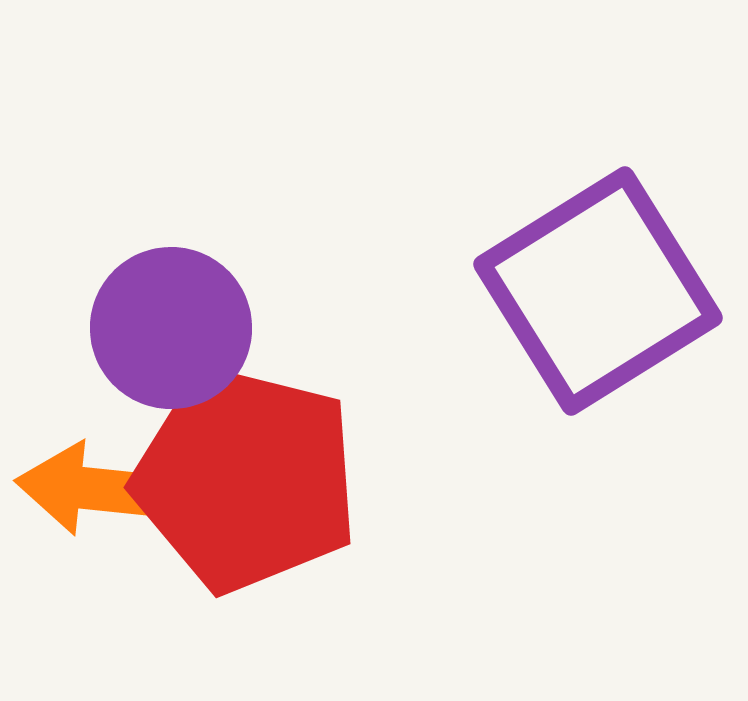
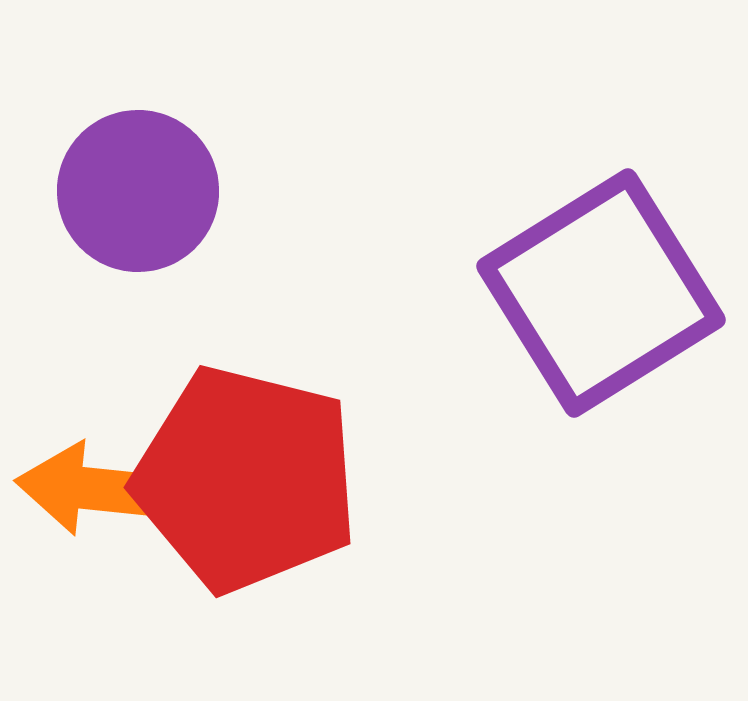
purple square: moved 3 px right, 2 px down
purple circle: moved 33 px left, 137 px up
